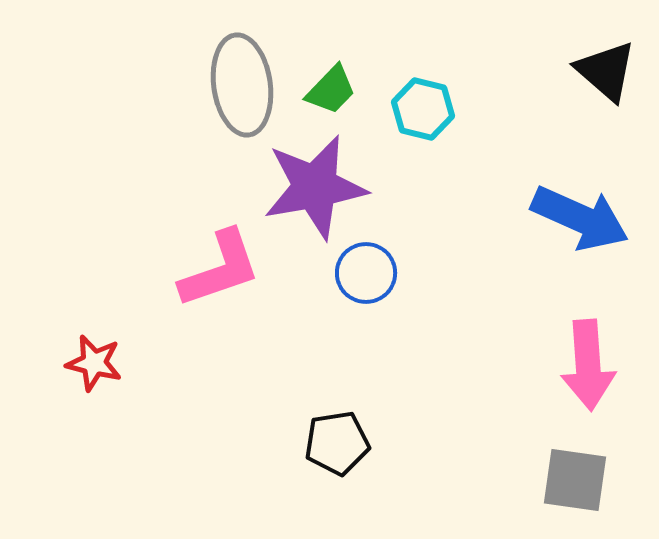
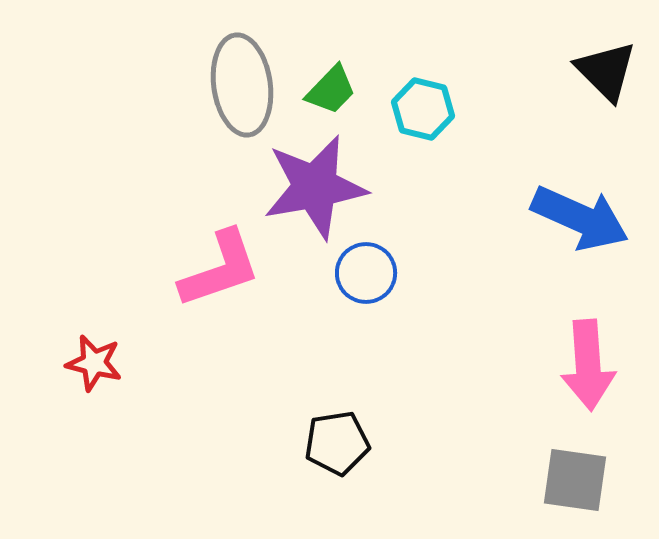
black triangle: rotated 4 degrees clockwise
